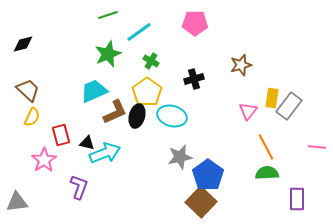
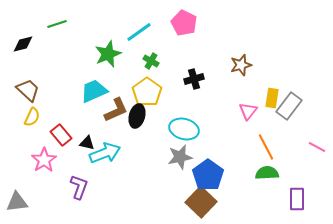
green line: moved 51 px left, 9 px down
pink pentagon: moved 11 px left; rotated 25 degrees clockwise
brown L-shape: moved 1 px right, 2 px up
cyan ellipse: moved 12 px right, 13 px down
red rectangle: rotated 25 degrees counterclockwise
pink line: rotated 24 degrees clockwise
